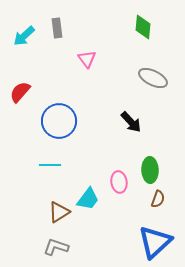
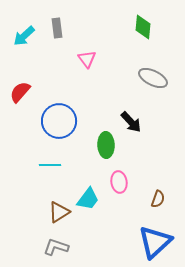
green ellipse: moved 44 px left, 25 px up
